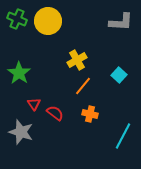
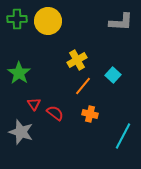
green cross: rotated 24 degrees counterclockwise
cyan square: moved 6 px left
